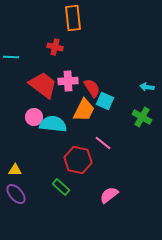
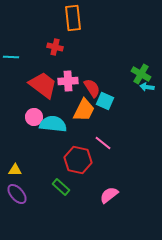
green cross: moved 1 px left, 43 px up
purple ellipse: moved 1 px right
